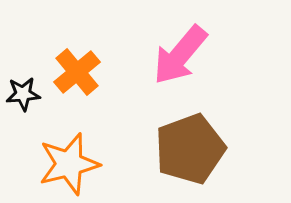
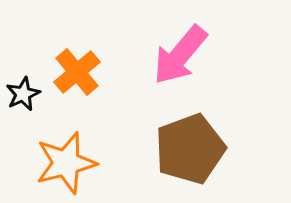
black star: rotated 20 degrees counterclockwise
orange star: moved 3 px left, 1 px up
